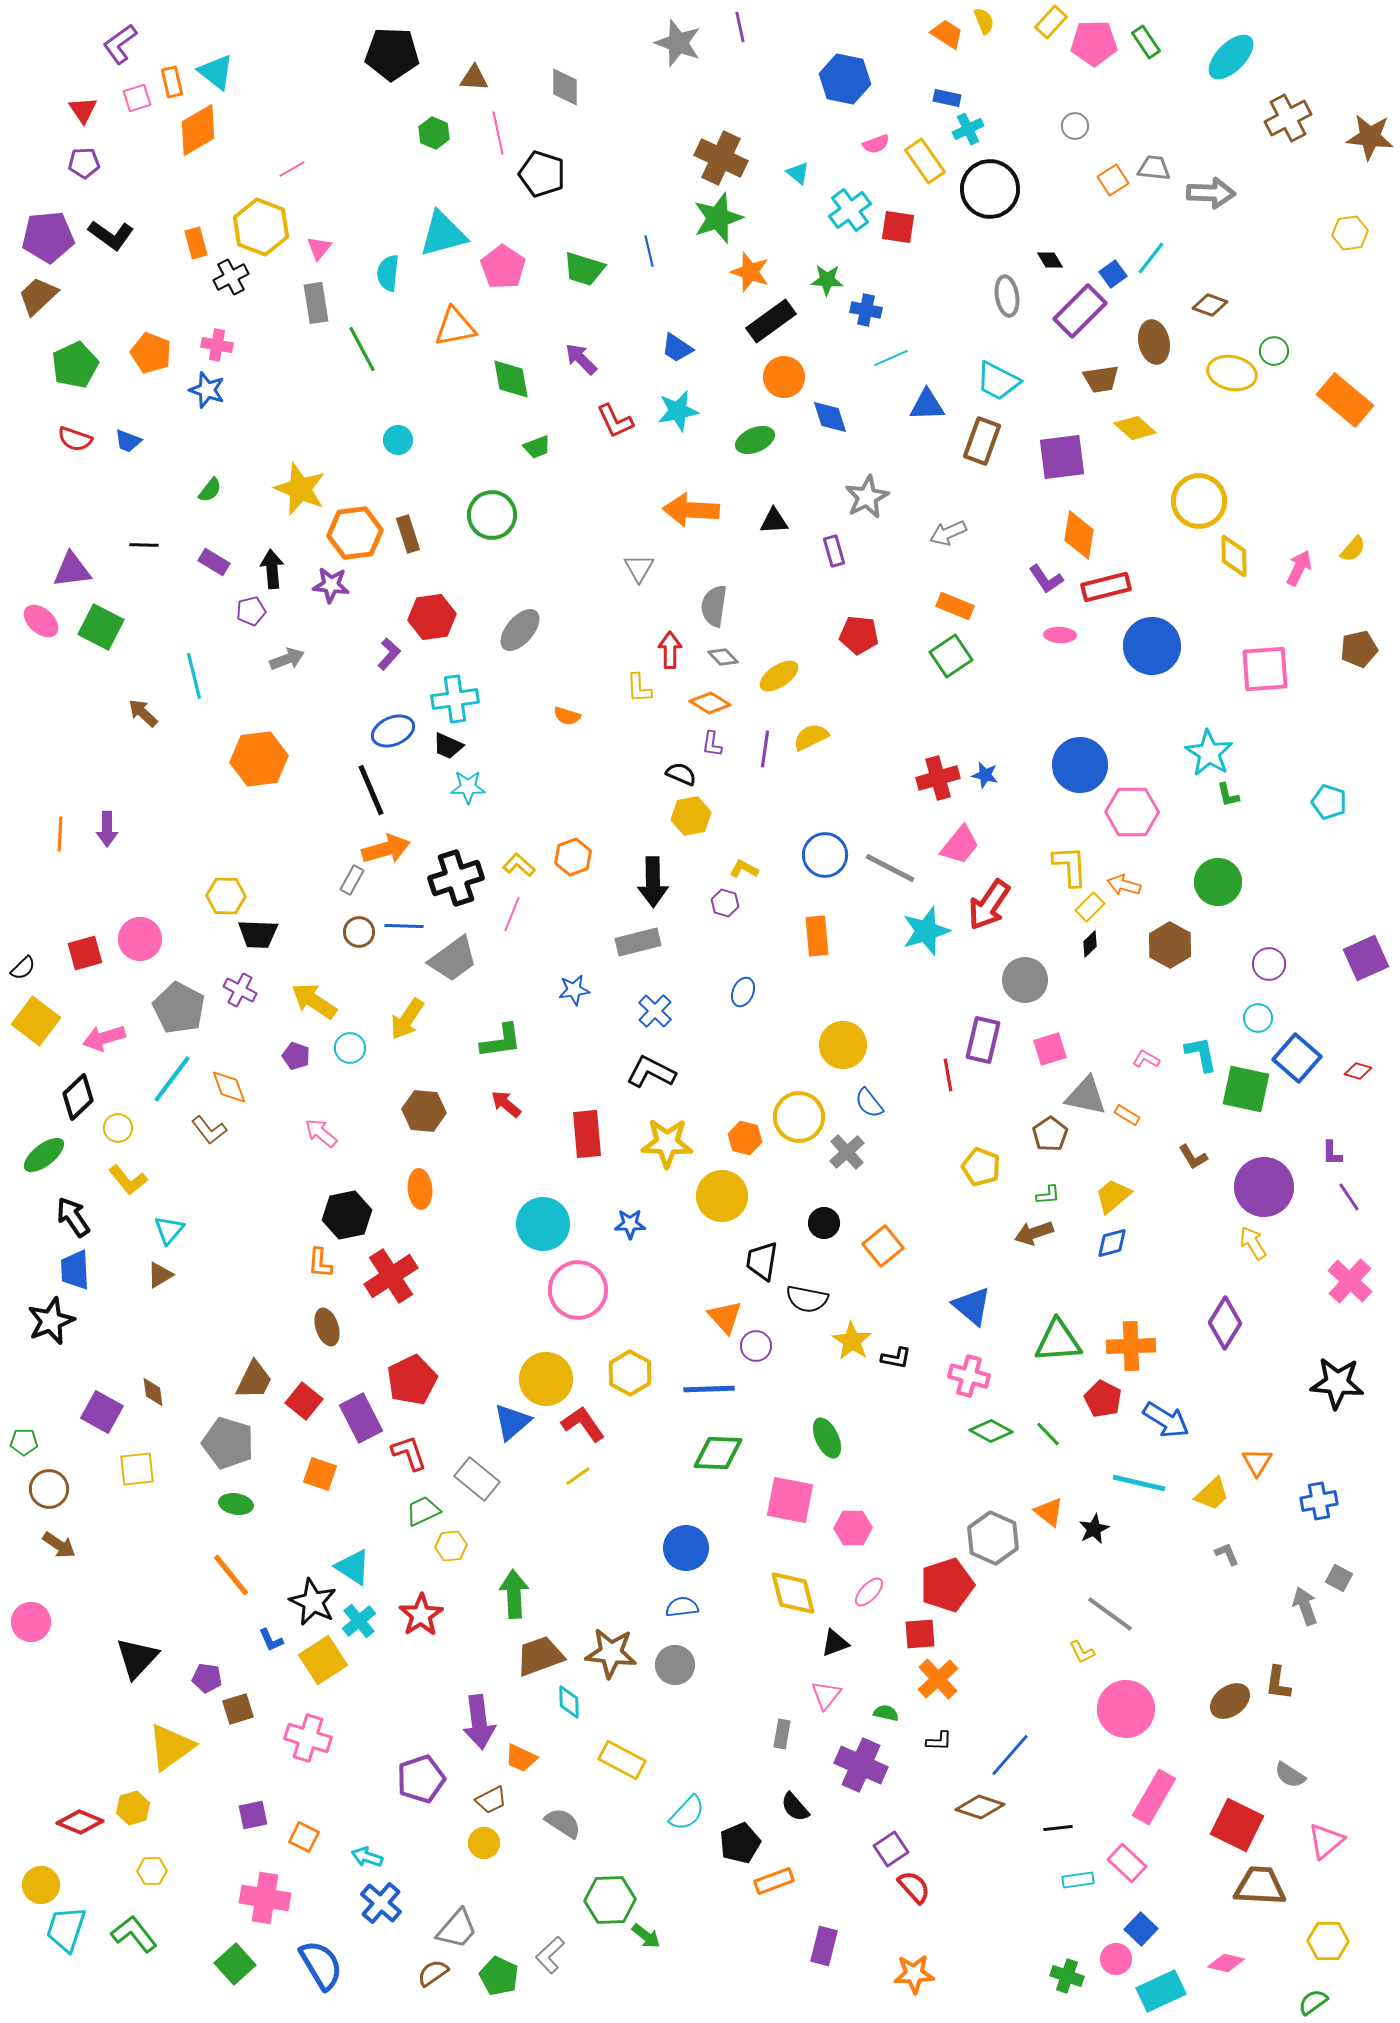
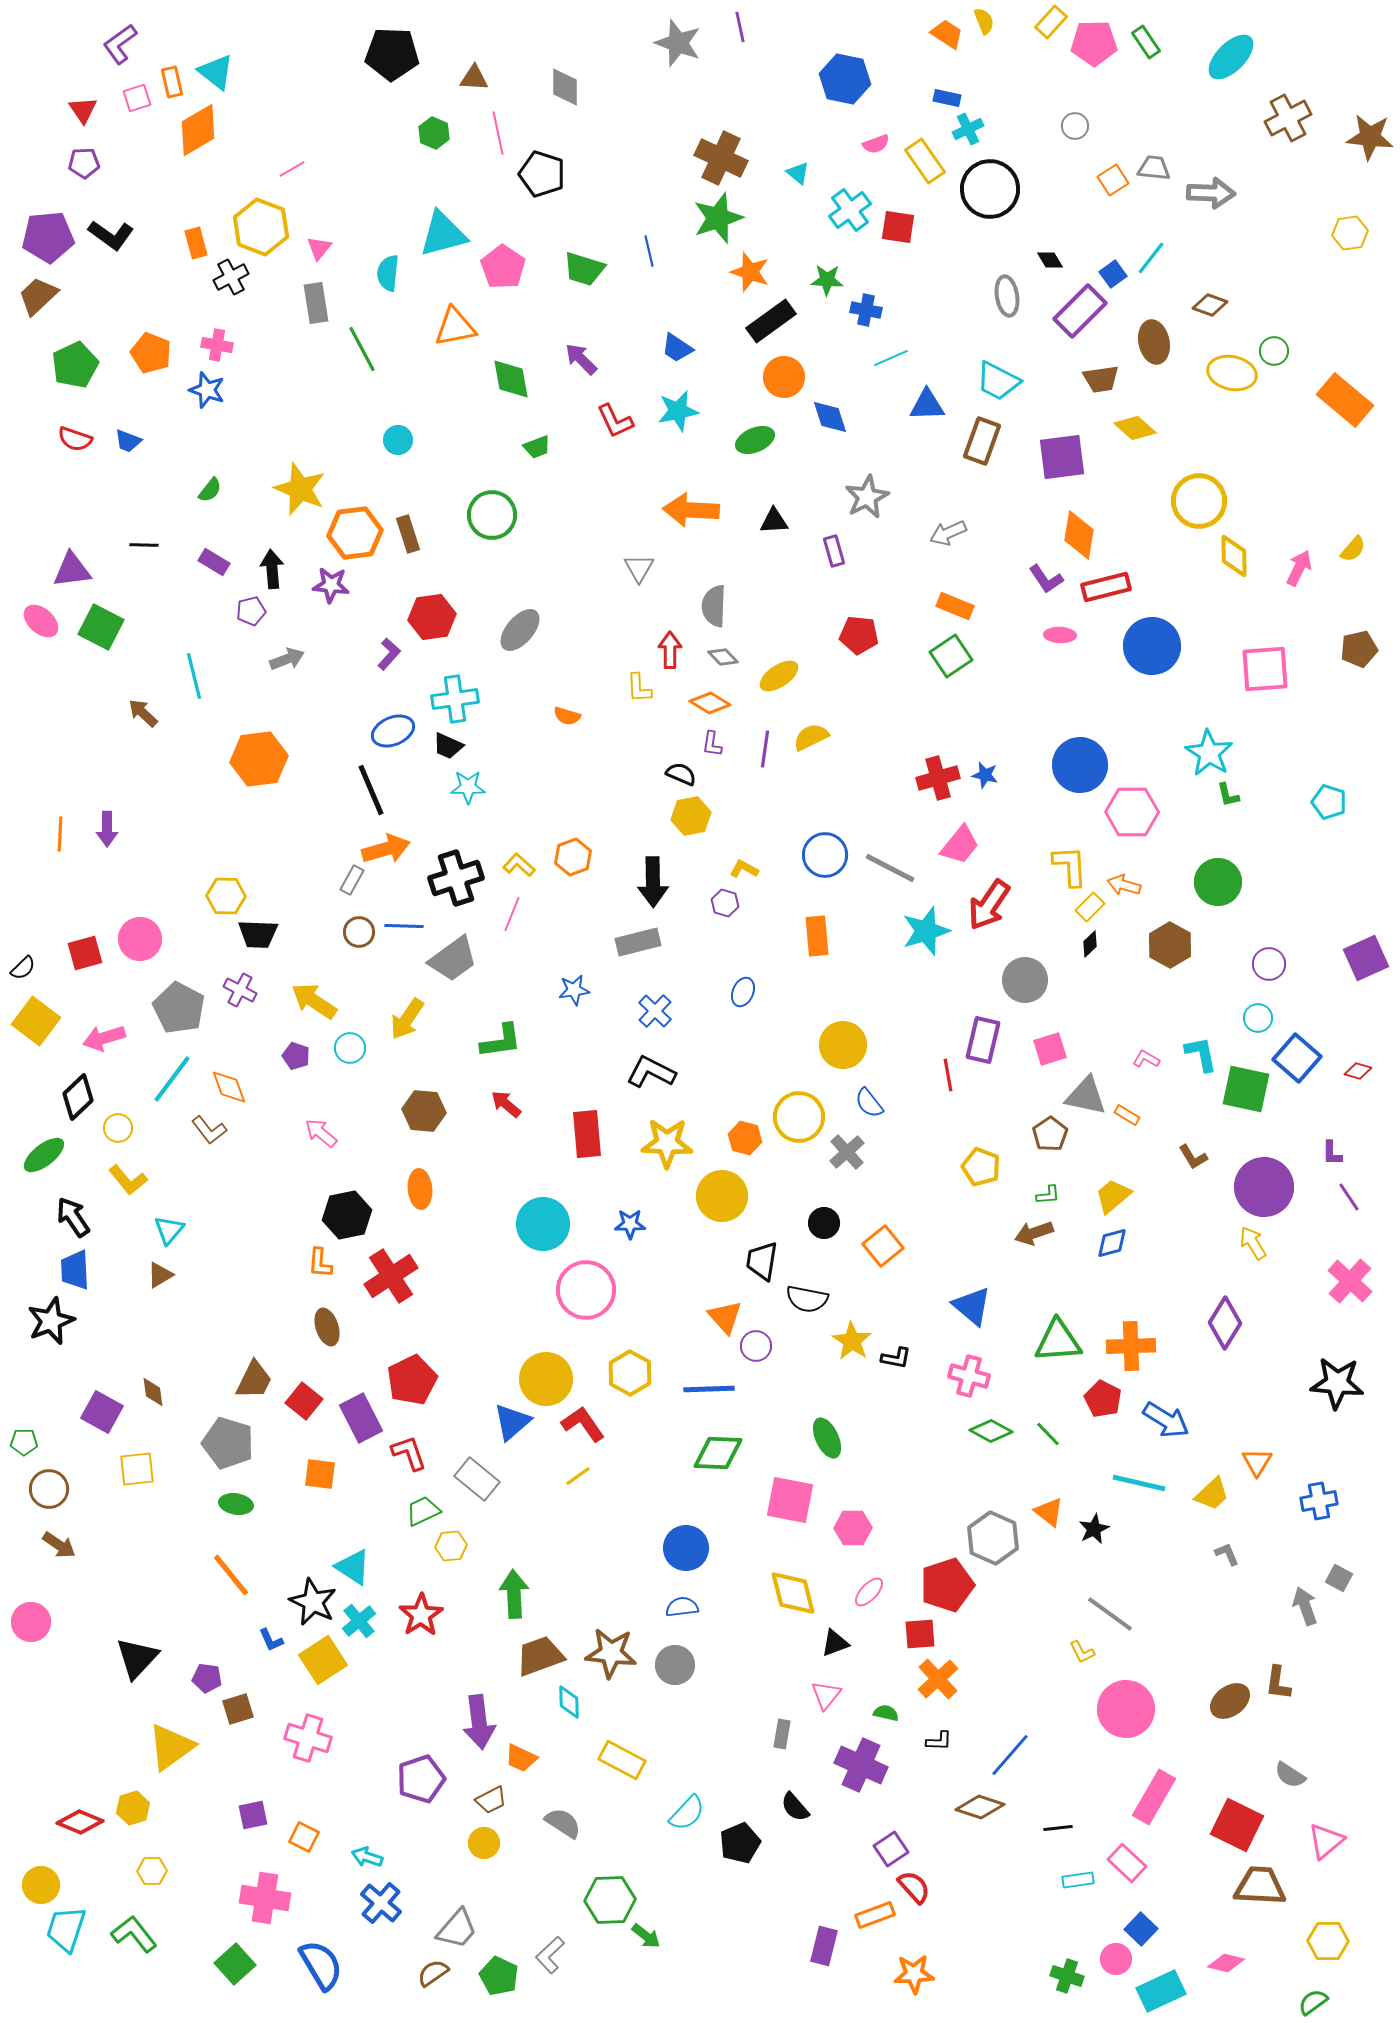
gray semicircle at (714, 606): rotated 6 degrees counterclockwise
pink circle at (578, 1290): moved 8 px right
orange square at (320, 1474): rotated 12 degrees counterclockwise
orange rectangle at (774, 1881): moved 101 px right, 34 px down
